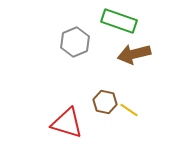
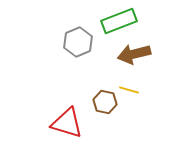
green rectangle: rotated 40 degrees counterclockwise
gray hexagon: moved 3 px right
yellow line: moved 20 px up; rotated 18 degrees counterclockwise
